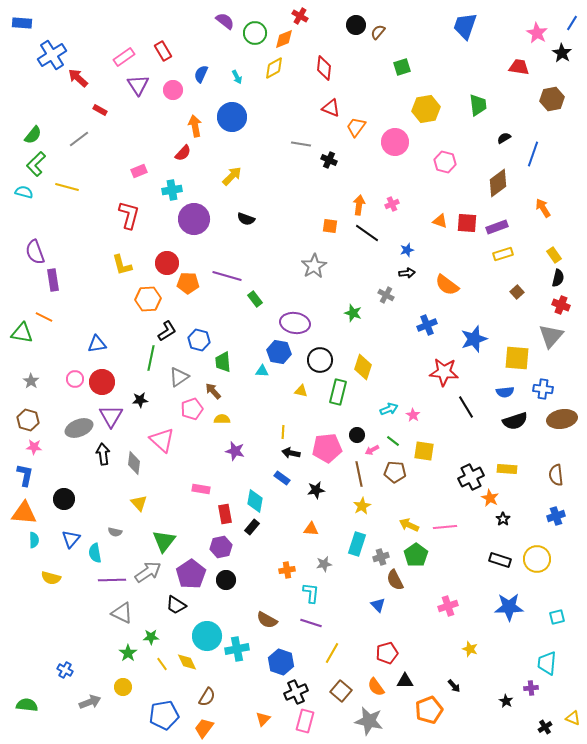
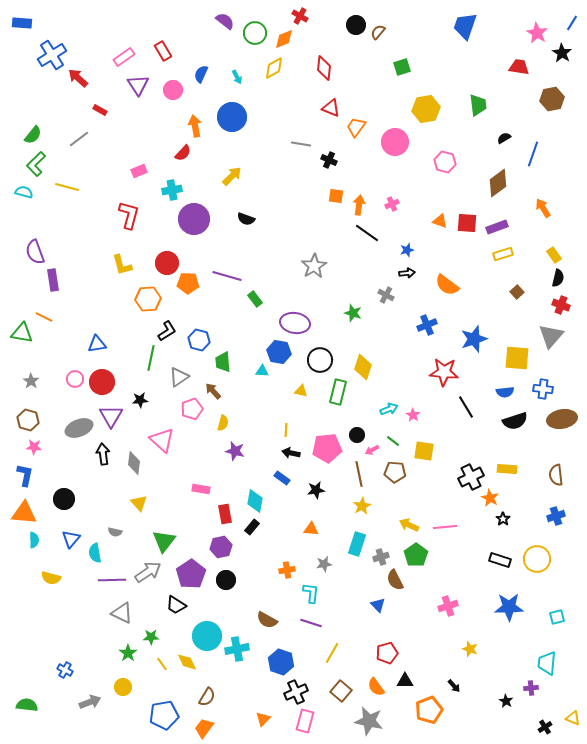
orange square at (330, 226): moved 6 px right, 30 px up
yellow semicircle at (222, 419): moved 1 px right, 4 px down; rotated 105 degrees clockwise
yellow line at (283, 432): moved 3 px right, 2 px up
